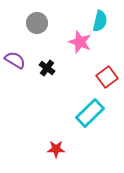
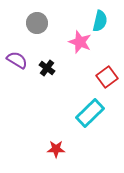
purple semicircle: moved 2 px right
